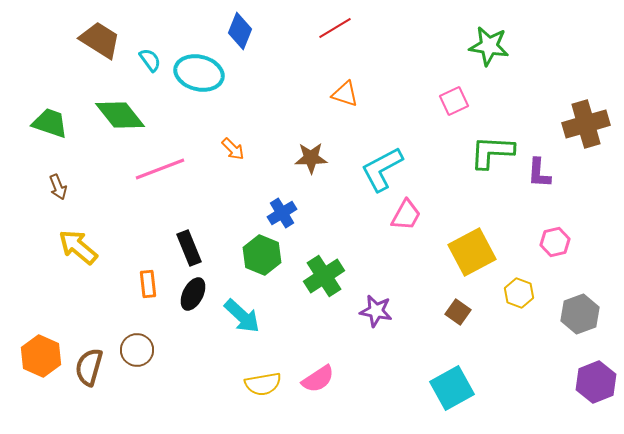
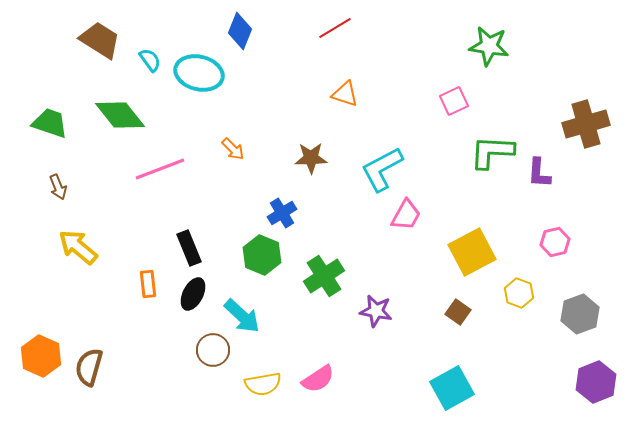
brown circle: moved 76 px right
